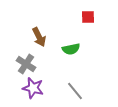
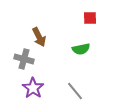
red square: moved 2 px right, 1 px down
green semicircle: moved 10 px right
gray cross: moved 2 px left, 5 px up; rotated 18 degrees counterclockwise
purple star: rotated 20 degrees clockwise
